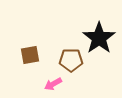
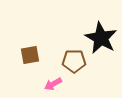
black star: moved 2 px right; rotated 8 degrees counterclockwise
brown pentagon: moved 3 px right, 1 px down
